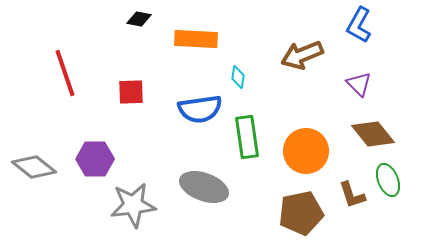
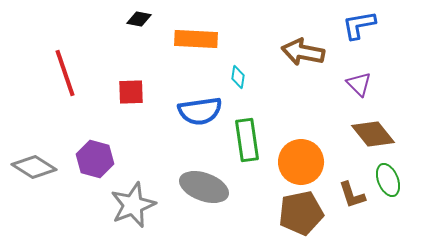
blue L-shape: rotated 51 degrees clockwise
brown arrow: moved 1 px right, 3 px up; rotated 33 degrees clockwise
blue semicircle: moved 2 px down
green rectangle: moved 3 px down
orange circle: moved 5 px left, 11 px down
purple hexagon: rotated 15 degrees clockwise
gray diamond: rotated 6 degrees counterclockwise
gray star: rotated 15 degrees counterclockwise
